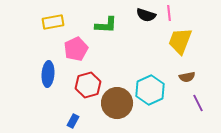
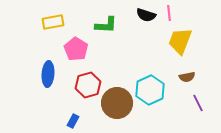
pink pentagon: rotated 15 degrees counterclockwise
